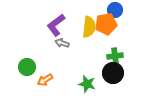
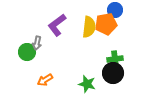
purple L-shape: moved 1 px right
gray arrow: moved 25 px left; rotated 96 degrees counterclockwise
green cross: moved 3 px down
green circle: moved 15 px up
